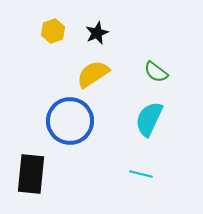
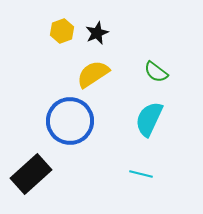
yellow hexagon: moved 9 px right
black rectangle: rotated 42 degrees clockwise
